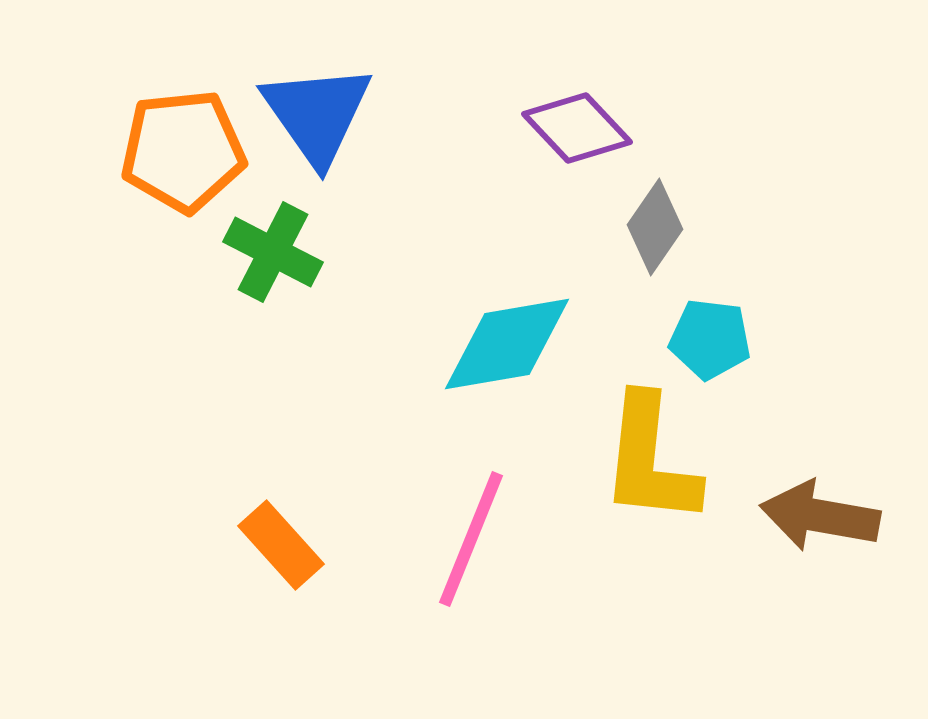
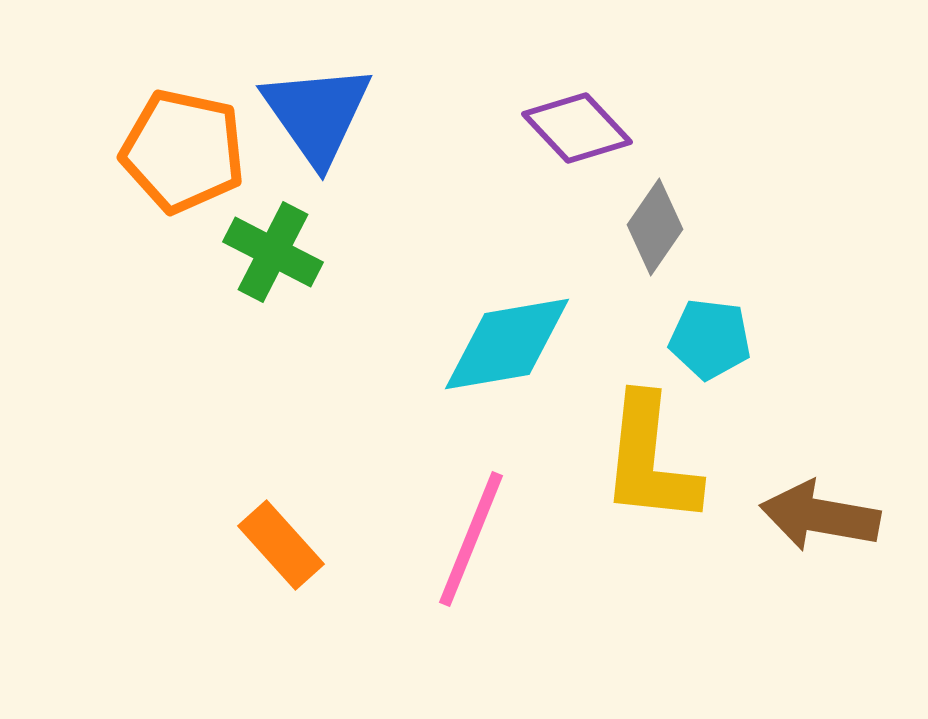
orange pentagon: rotated 18 degrees clockwise
